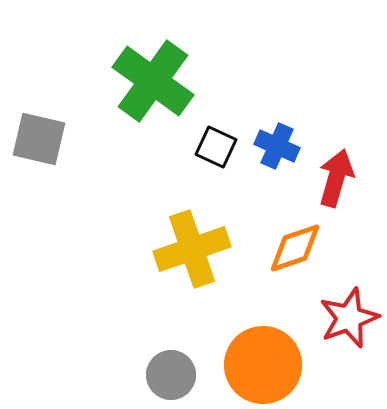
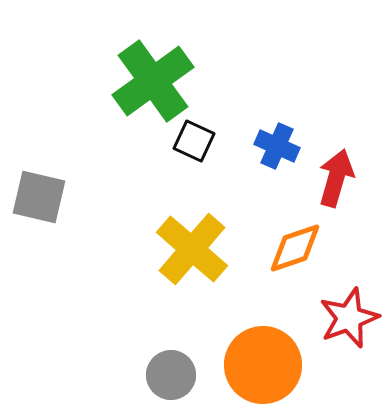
green cross: rotated 18 degrees clockwise
gray square: moved 58 px down
black square: moved 22 px left, 6 px up
yellow cross: rotated 30 degrees counterclockwise
